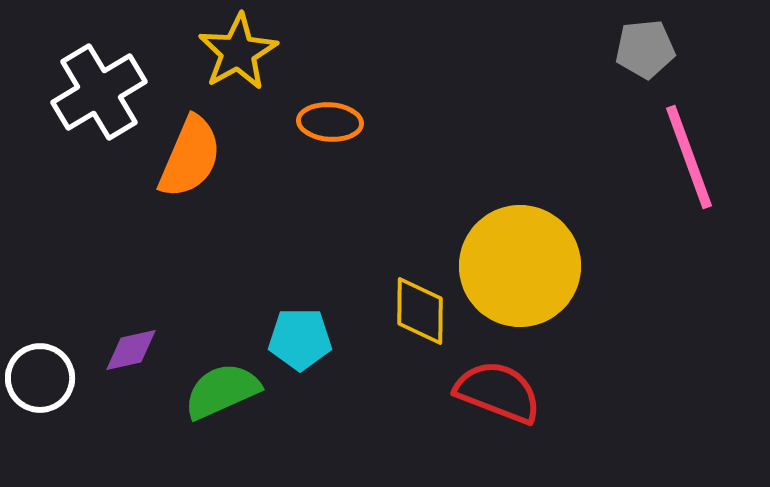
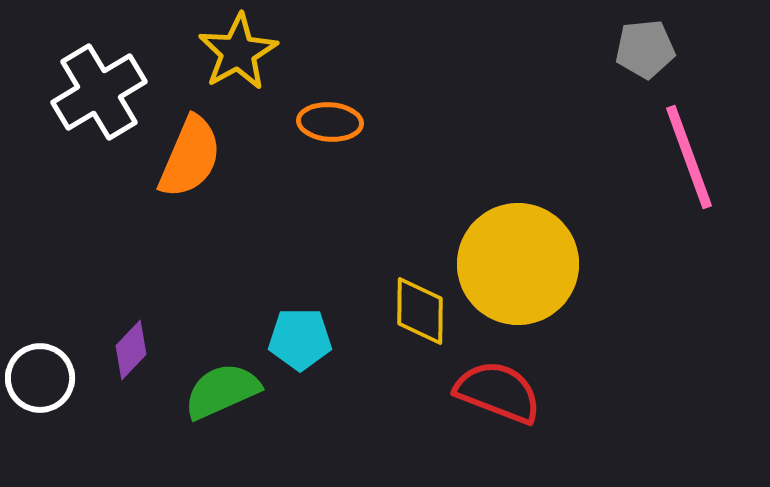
yellow circle: moved 2 px left, 2 px up
purple diamond: rotated 34 degrees counterclockwise
